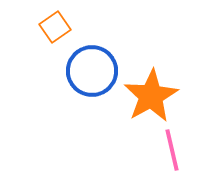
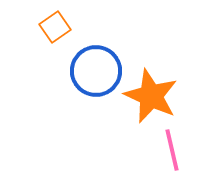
blue circle: moved 4 px right
orange star: rotated 18 degrees counterclockwise
